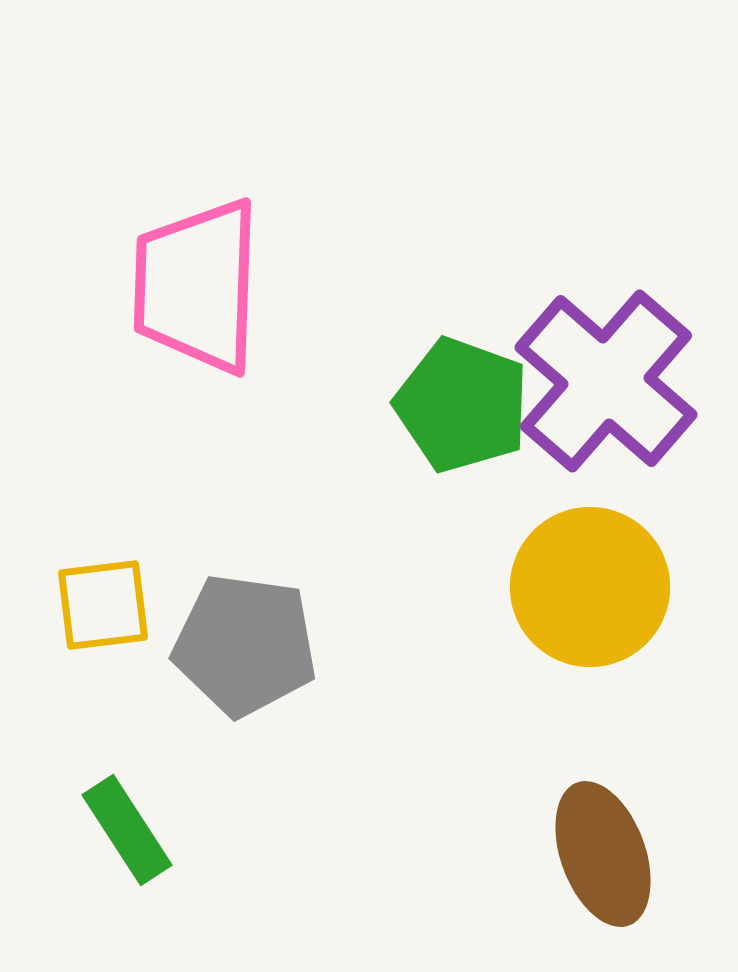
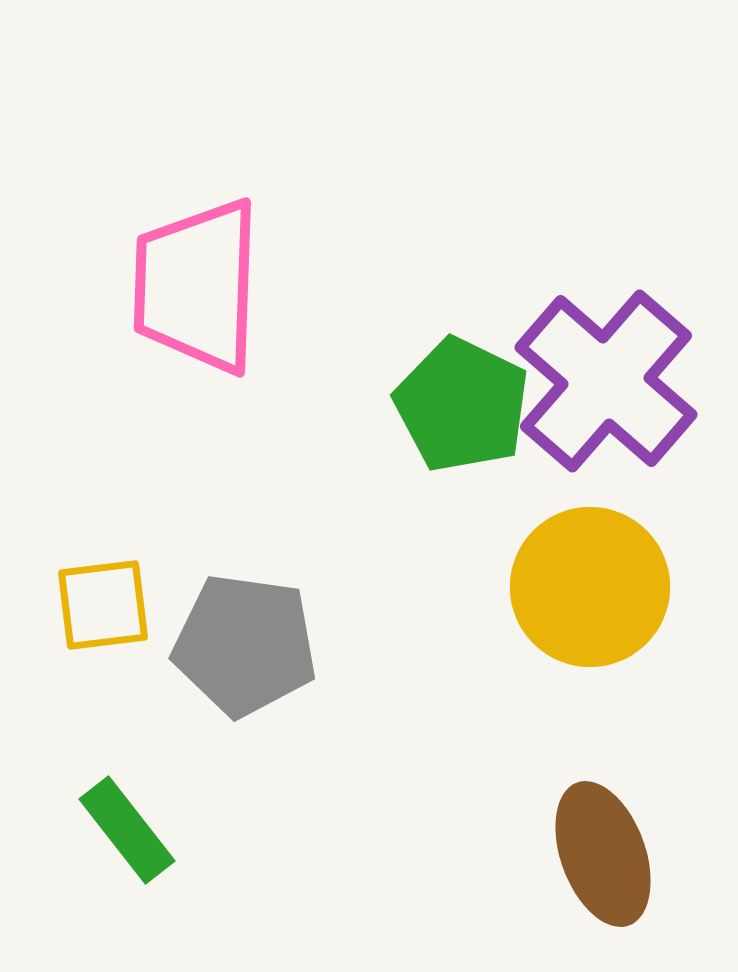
green pentagon: rotated 6 degrees clockwise
green rectangle: rotated 5 degrees counterclockwise
